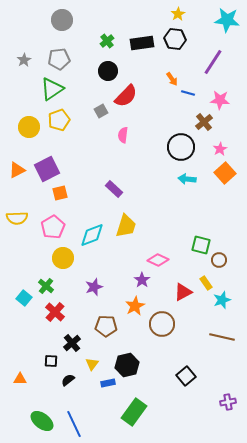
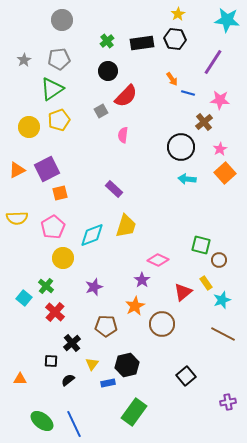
red triangle at (183, 292): rotated 12 degrees counterclockwise
brown line at (222, 337): moved 1 px right, 3 px up; rotated 15 degrees clockwise
